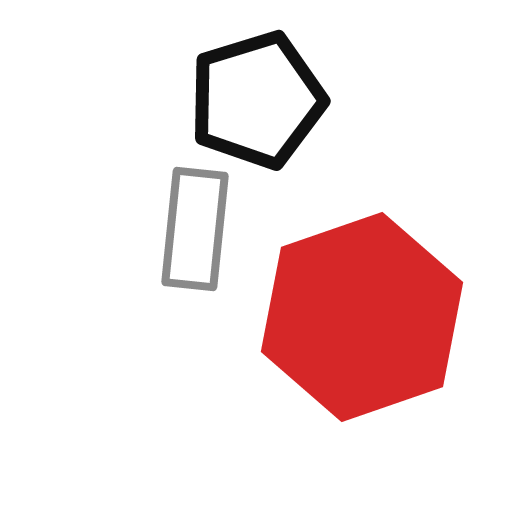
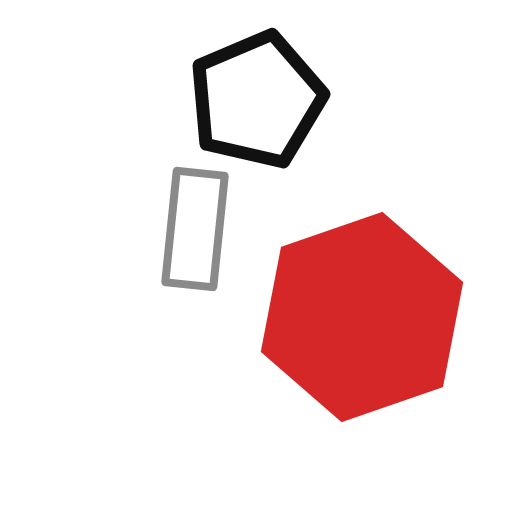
black pentagon: rotated 6 degrees counterclockwise
